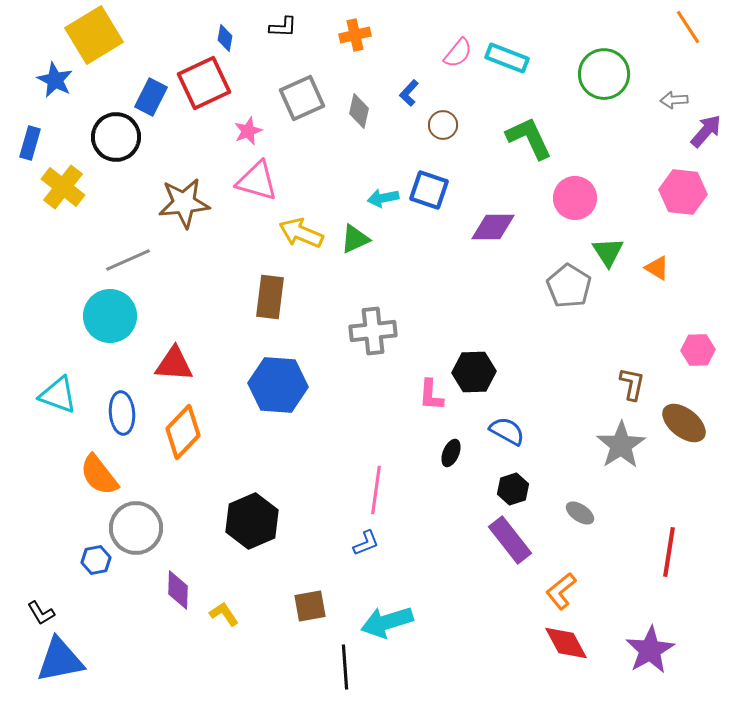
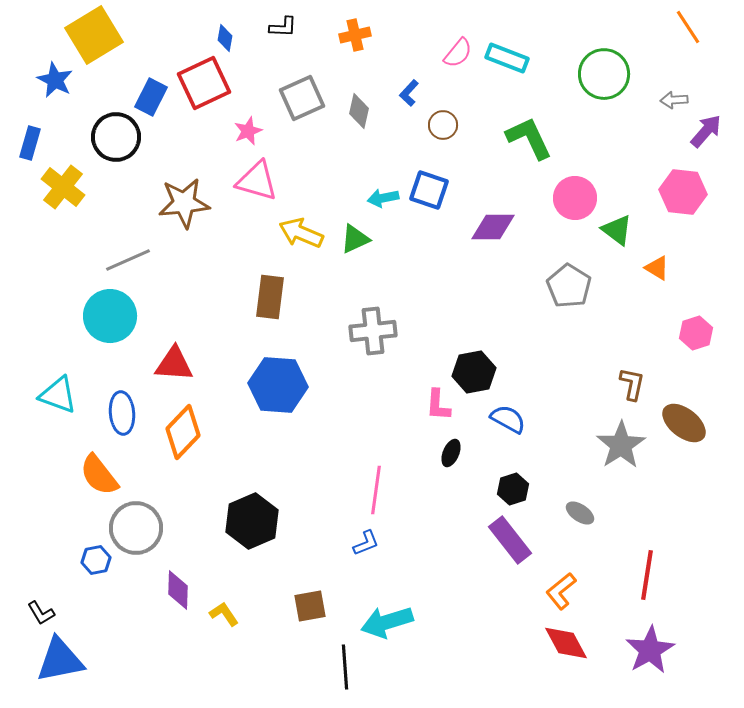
green triangle at (608, 252): moved 9 px right, 22 px up; rotated 20 degrees counterclockwise
pink hexagon at (698, 350): moved 2 px left, 17 px up; rotated 16 degrees counterclockwise
black hexagon at (474, 372): rotated 9 degrees counterclockwise
pink L-shape at (431, 395): moved 7 px right, 10 px down
blue semicircle at (507, 431): moved 1 px right, 12 px up
red line at (669, 552): moved 22 px left, 23 px down
